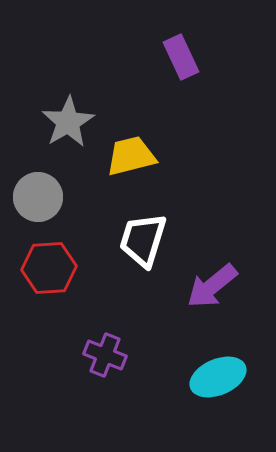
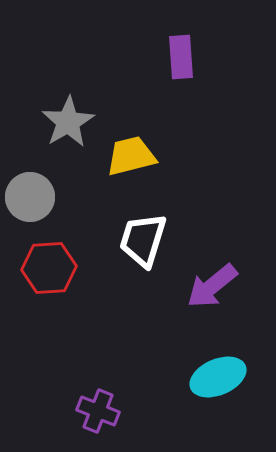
purple rectangle: rotated 21 degrees clockwise
gray circle: moved 8 px left
purple cross: moved 7 px left, 56 px down
